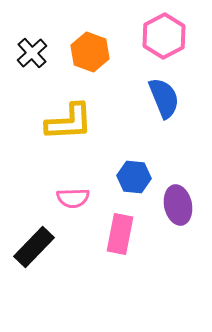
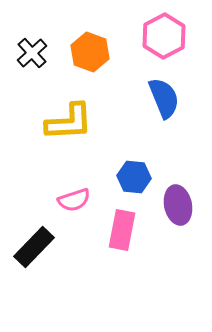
pink semicircle: moved 1 px right, 2 px down; rotated 16 degrees counterclockwise
pink rectangle: moved 2 px right, 4 px up
